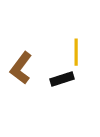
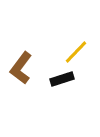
yellow line: rotated 44 degrees clockwise
